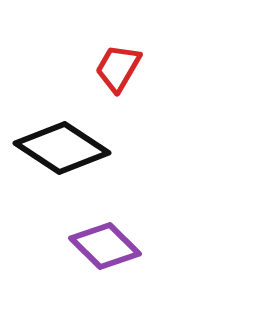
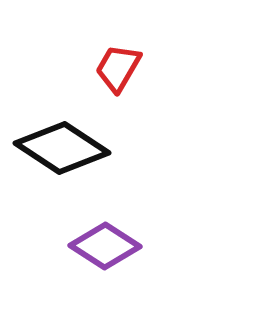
purple diamond: rotated 12 degrees counterclockwise
